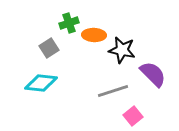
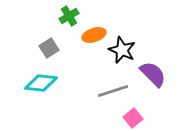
green cross: moved 7 px up; rotated 12 degrees counterclockwise
orange ellipse: rotated 20 degrees counterclockwise
black star: rotated 12 degrees clockwise
pink square: moved 2 px down
